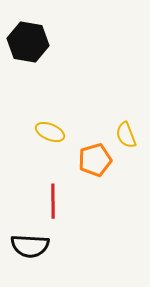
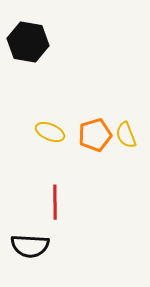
orange pentagon: moved 25 px up
red line: moved 2 px right, 1 px down
